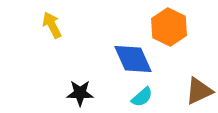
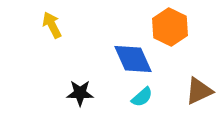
orange hexagon: moved 1 px right
